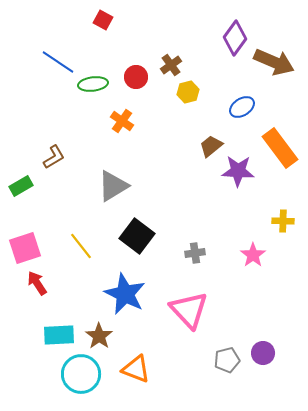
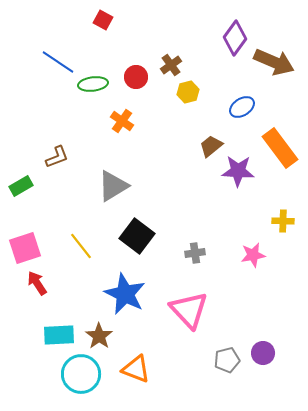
brown L-shape: moved 3 px right; rotated 10 degrees clockwise
pink star: rotated 25 degrees clockwise
